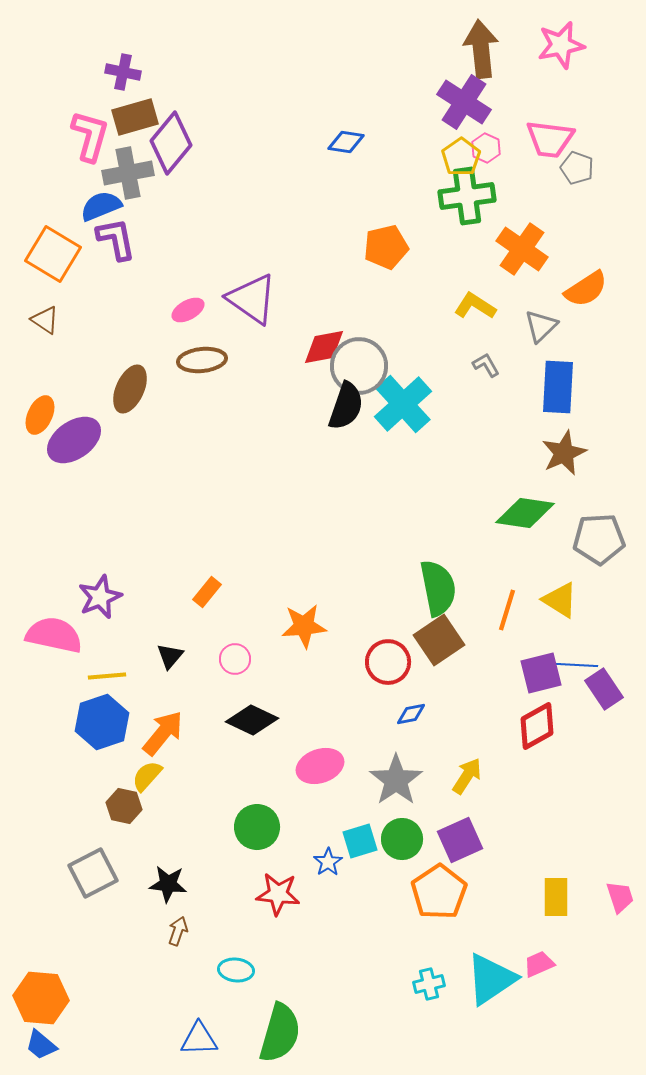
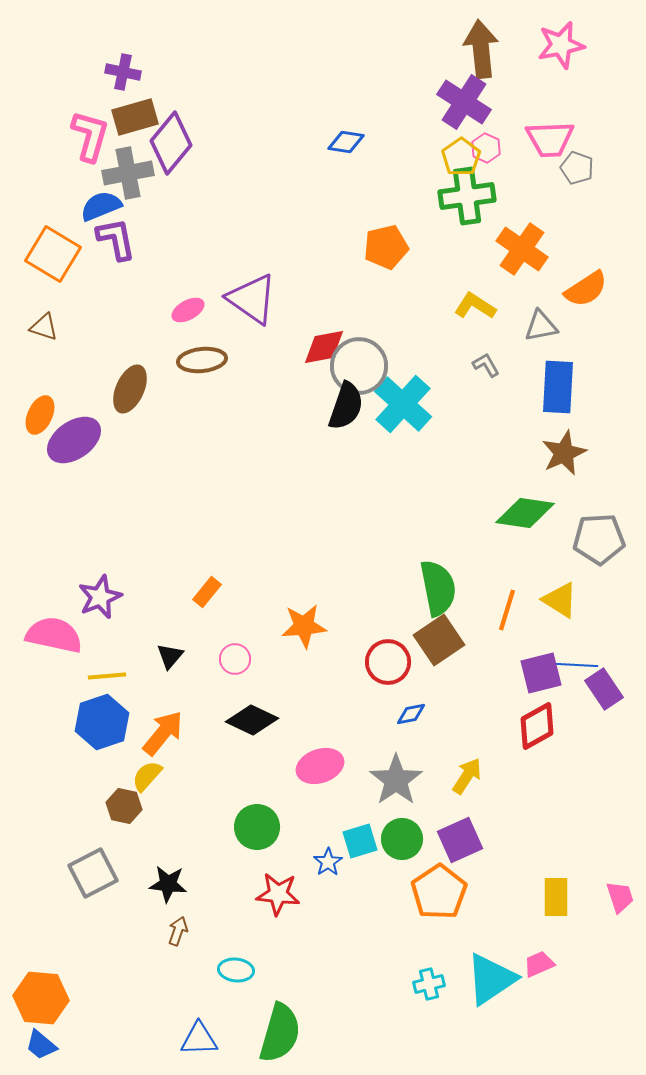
pink trapezoid at (550, 139): rotated 9 degrees counterclockwise
brown triangle at (45, 320): moved 1 px left, 7 px down; rotated 16 degrees counterclockwise
gray triangle at (541, 326): rotated 33 degrees clockwise
cyan cross at (403, 404): rotated 6 degrees counterclockwise
